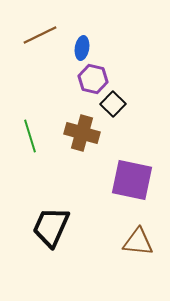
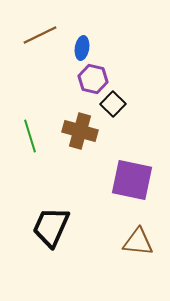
brown cross: moved 2 px left, 2 px up
